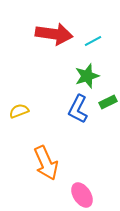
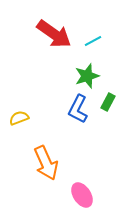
red arrow: rotated 27 degrees clockwise
green rectangle: rotated 36 degrees counterclockwise
yellow semicircle: moved 7 px down
